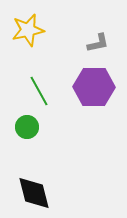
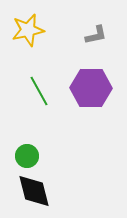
gray L-shape: moved 2 px left, 8 px up
purple hexagon: moved 3 px left, 1 px down
green circle: moved 29 px down
black diamond: moved 2 px up
